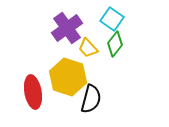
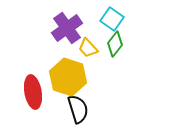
black semicircle: moved 13 px left, 10 px down; rotated 32 degrees counterclockwise
